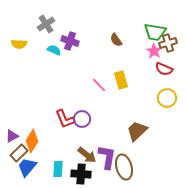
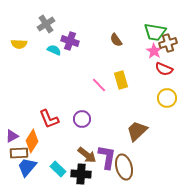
red L-shape: moved 16 px left
brown rectangle: rotated 42 degrees clockwise
cyan rectangle: rotated 49 degrees counterclockwise
